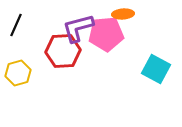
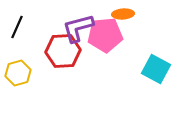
black line: moved 1 px right, 2 px down
pink pentagon: moved 1 px left, 1 px down
